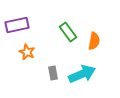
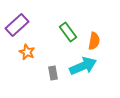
purple rectangle: rotated 30 degrees counterclockwise
cyan arrow: moved 1 px right, 8 px up
